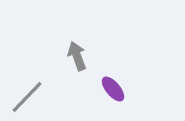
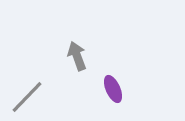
purple ellipse: rotated 16 degrees clockwise
